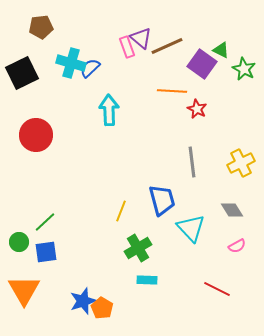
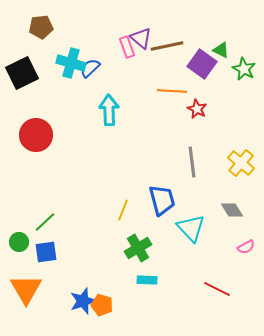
brown line: rotated 12 degrees clockwise
yellow cross: rotated 24 degrees counterclockwise
yellow line: moved 2 px right, 1 px up
pink semicircle: moved 9 px right, 1 px down
orange triangle: moved 2 px right, 1 px up
orange pentagon: moved 3 px up; rotated 15 degrees counterclockwise
